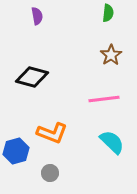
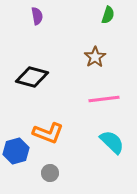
green semicircle: moved 2 px down; rotated 12 degrees clockwise
brown star: moved 16 px left, 2 px down
orange L-shape: moved 4 px left
